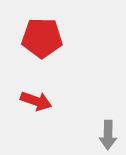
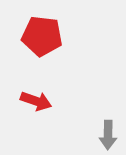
red pentagon: moved 2 px up; rotated 6 degrees clockwise
